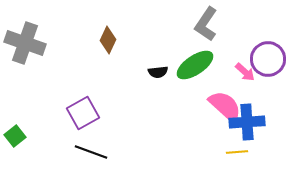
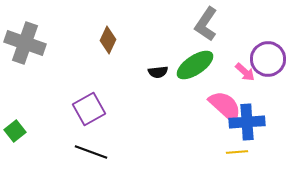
purple square: moved 6 px right, 4 px up
green square: moved 5 px up
